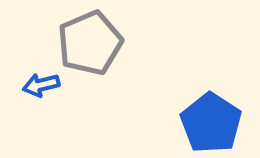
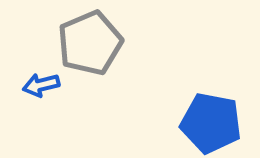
blue pentagon: rotated 22 degrees counterclockwise
